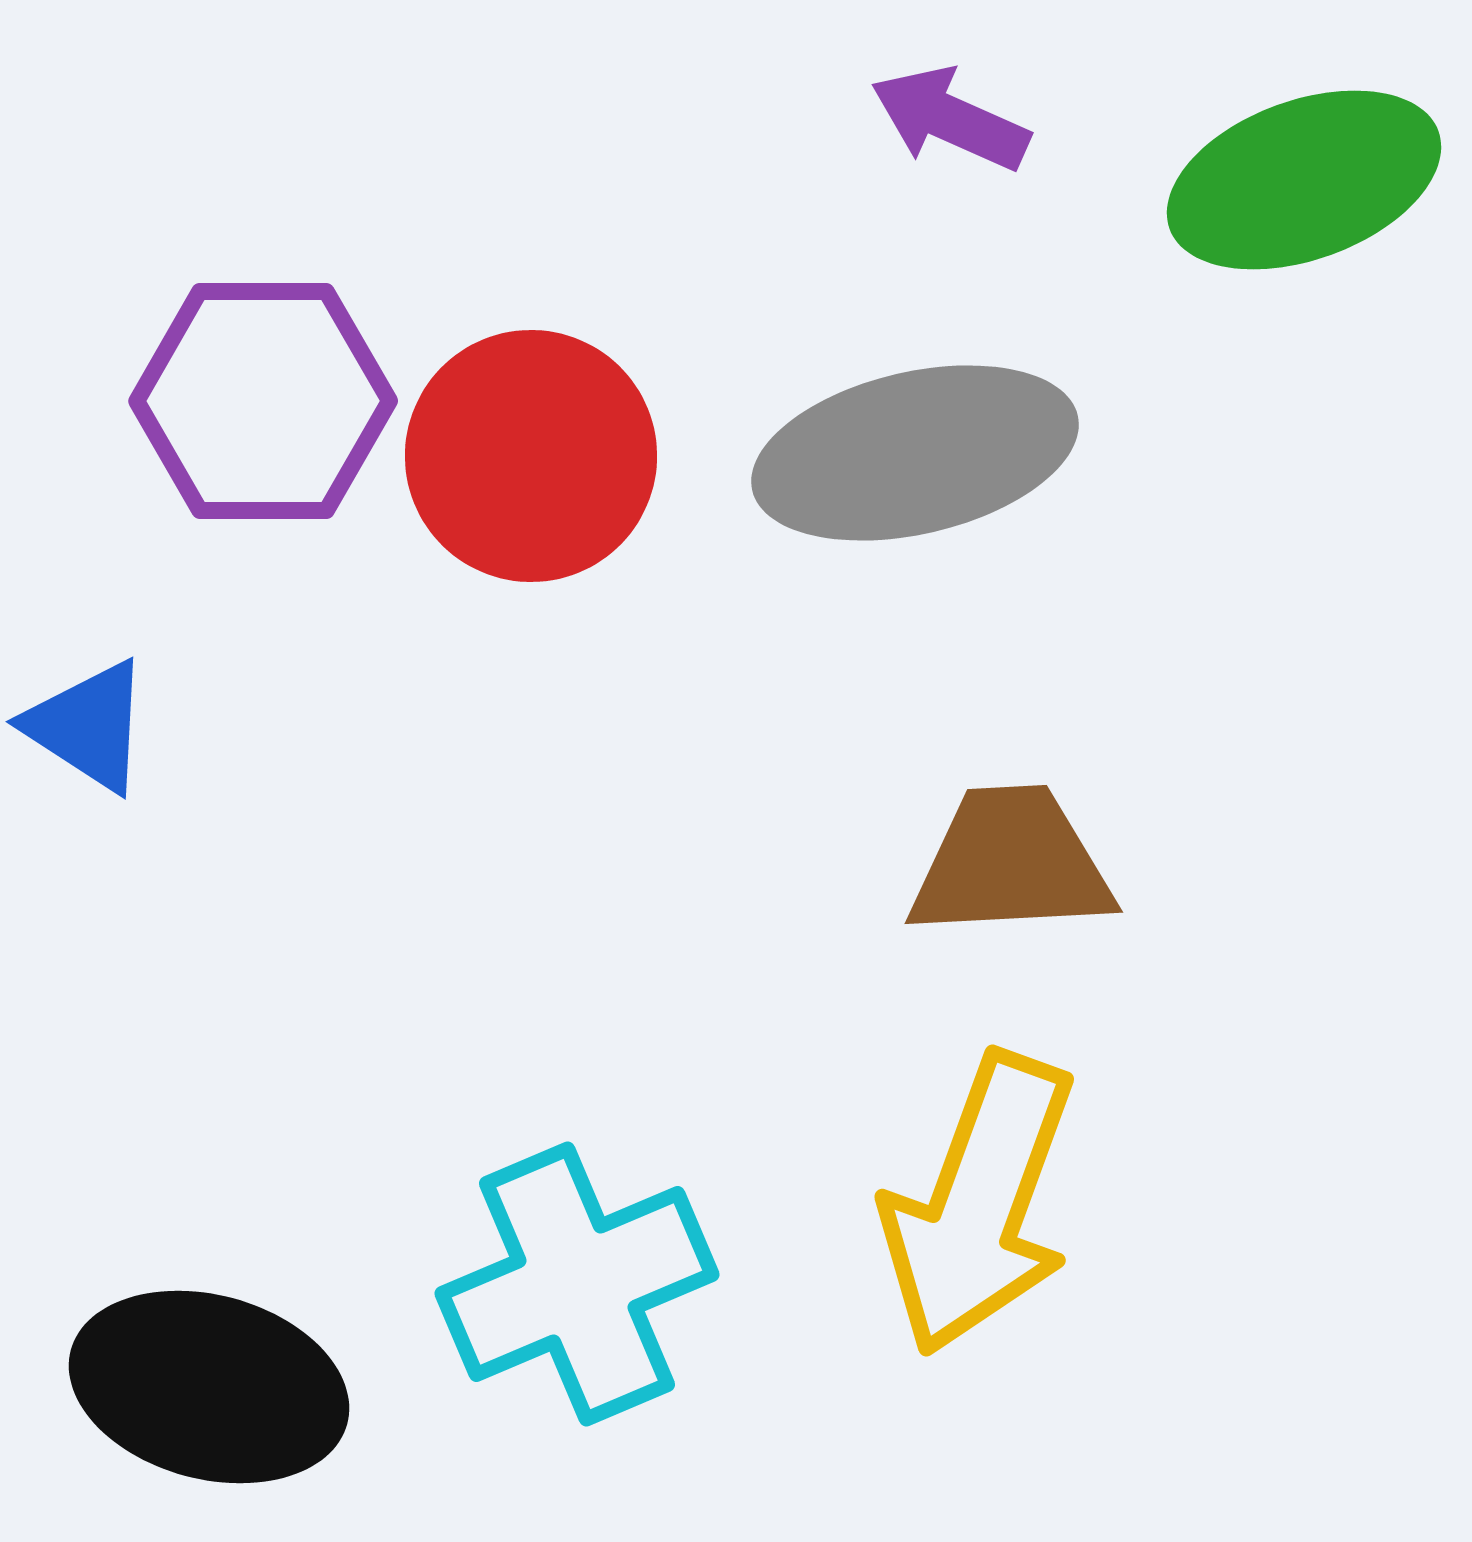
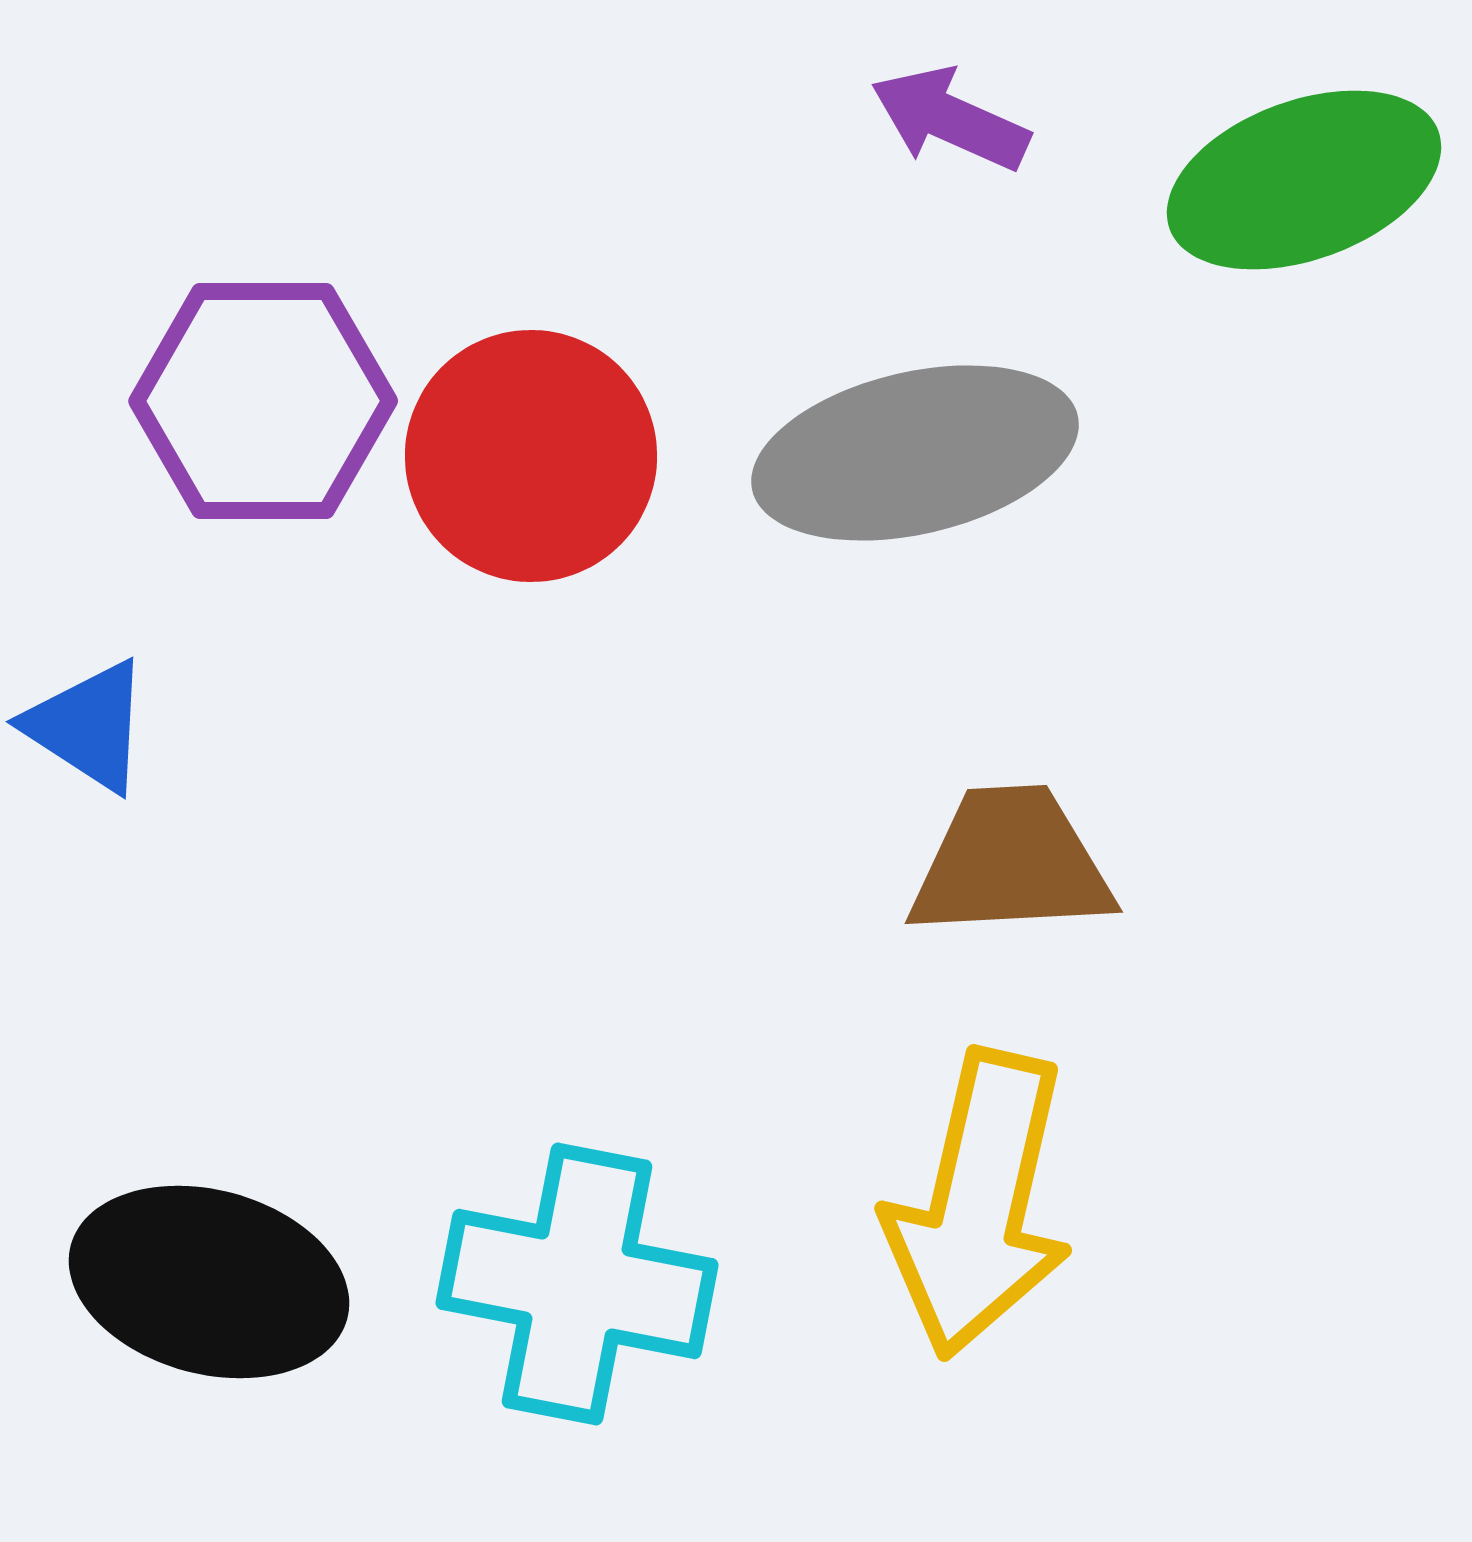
yellow arrow: rotated 7 degrees counterclockwise
cyan cross: rotated 34 degrees clockwise
black ellipse: moved 105 px up
